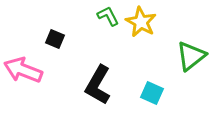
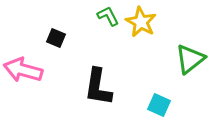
black square: moved 1 px right, 1 px up
green triangle: moved 1 px left, 3 px down
pink arrow: rotated 6 degrees counterclockwise
black L-shape: moved 2 px down; rotated 21 degrees counterclockwise
cyan square: moved 7 px right, 12 px down
